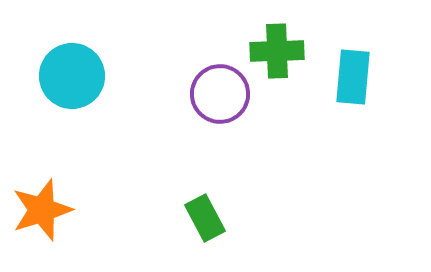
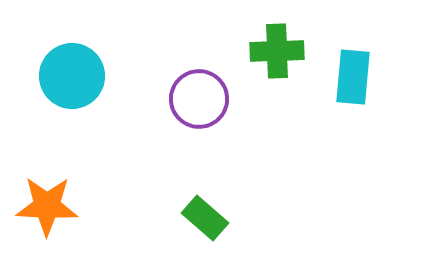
purple circle: moved 21 px left, 5 px down
orange star: moved 5 px right, 4 px up; rotated 20 degrees clockwise
green rectangle: rotated 21 degrees counterclockwise
